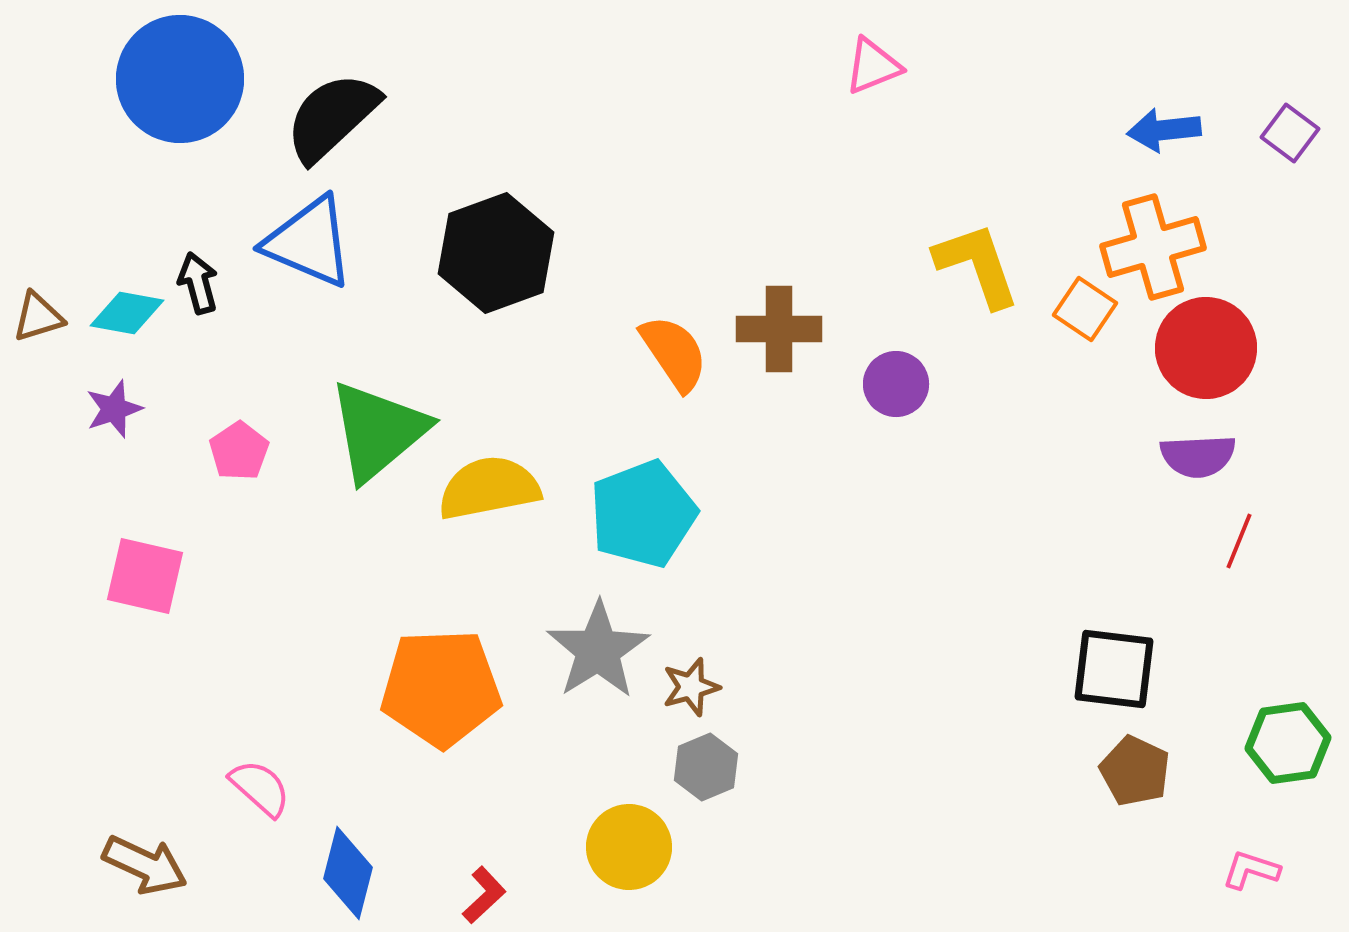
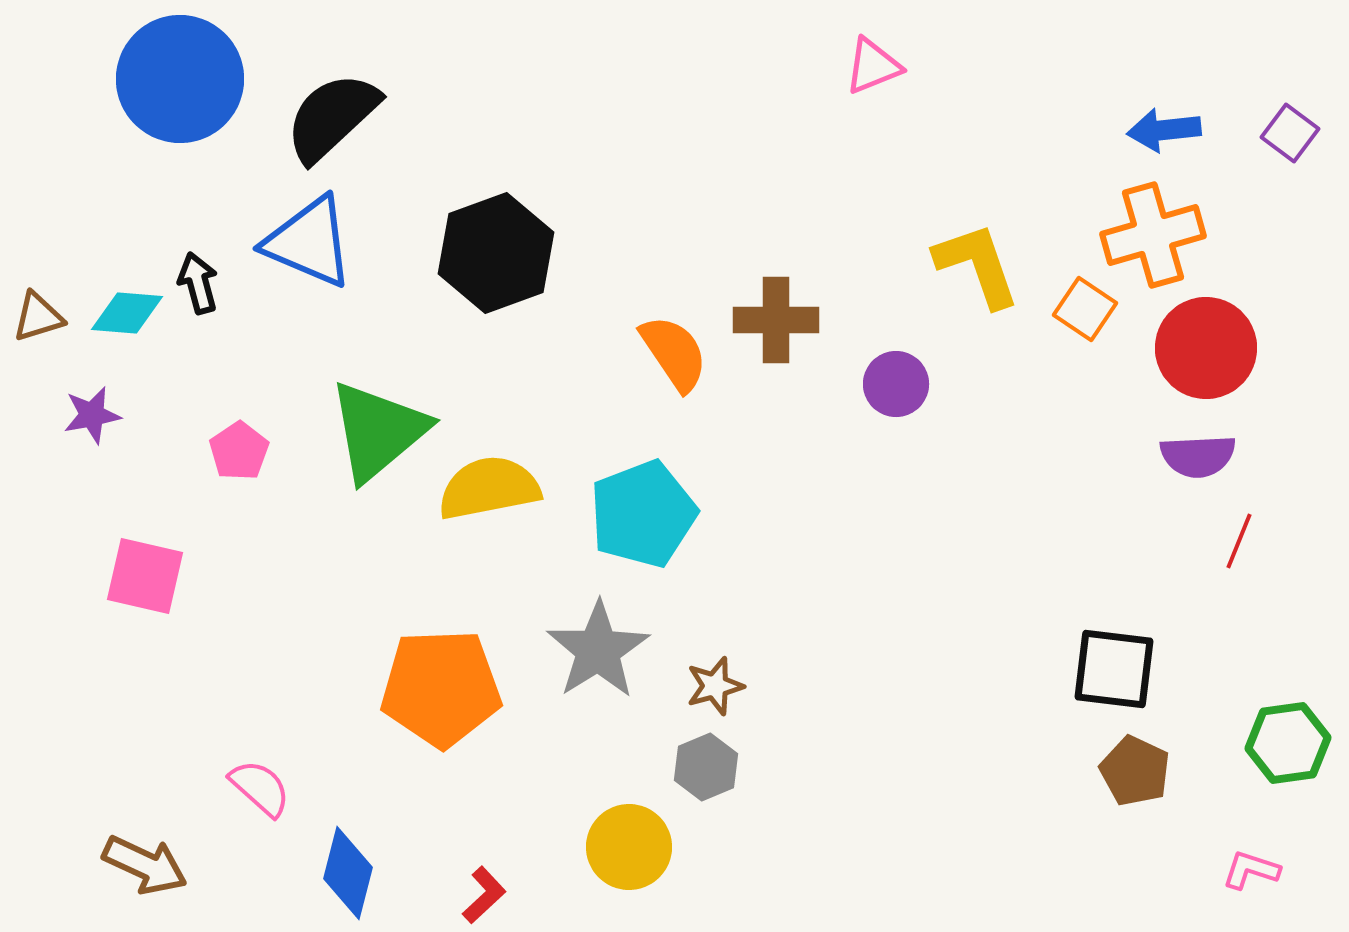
orange cross: moved 12 px up
cyan diamond: rotated 6 degrees counterclockwise
brown cross: moved 3 px left, 9 px up
purple star: moved 22 px left, 6 px down; rotated 8 degrees clockwise
brown star: moved 24 px right, 1 px up
